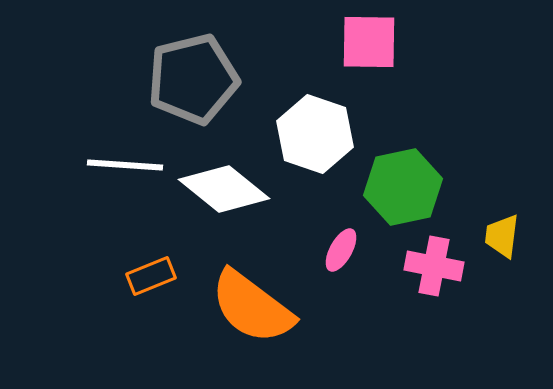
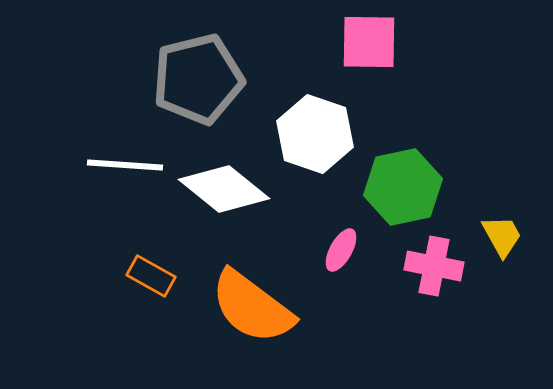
gray pentagon: moved 5 px right
yellow trapezoid: rotated 144 degrees clockwise
orange rectangle: rotated 51 degrees clockwise
